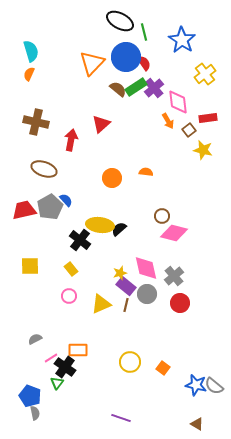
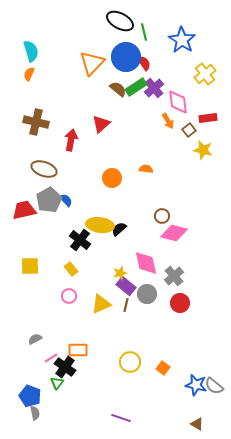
orange semicircle at (146, 172): moved 3 px up
gray pentagon at (50, 207): moved 1 px left, 7 px up
pink diamond at (146, 268): moved 5 px up
